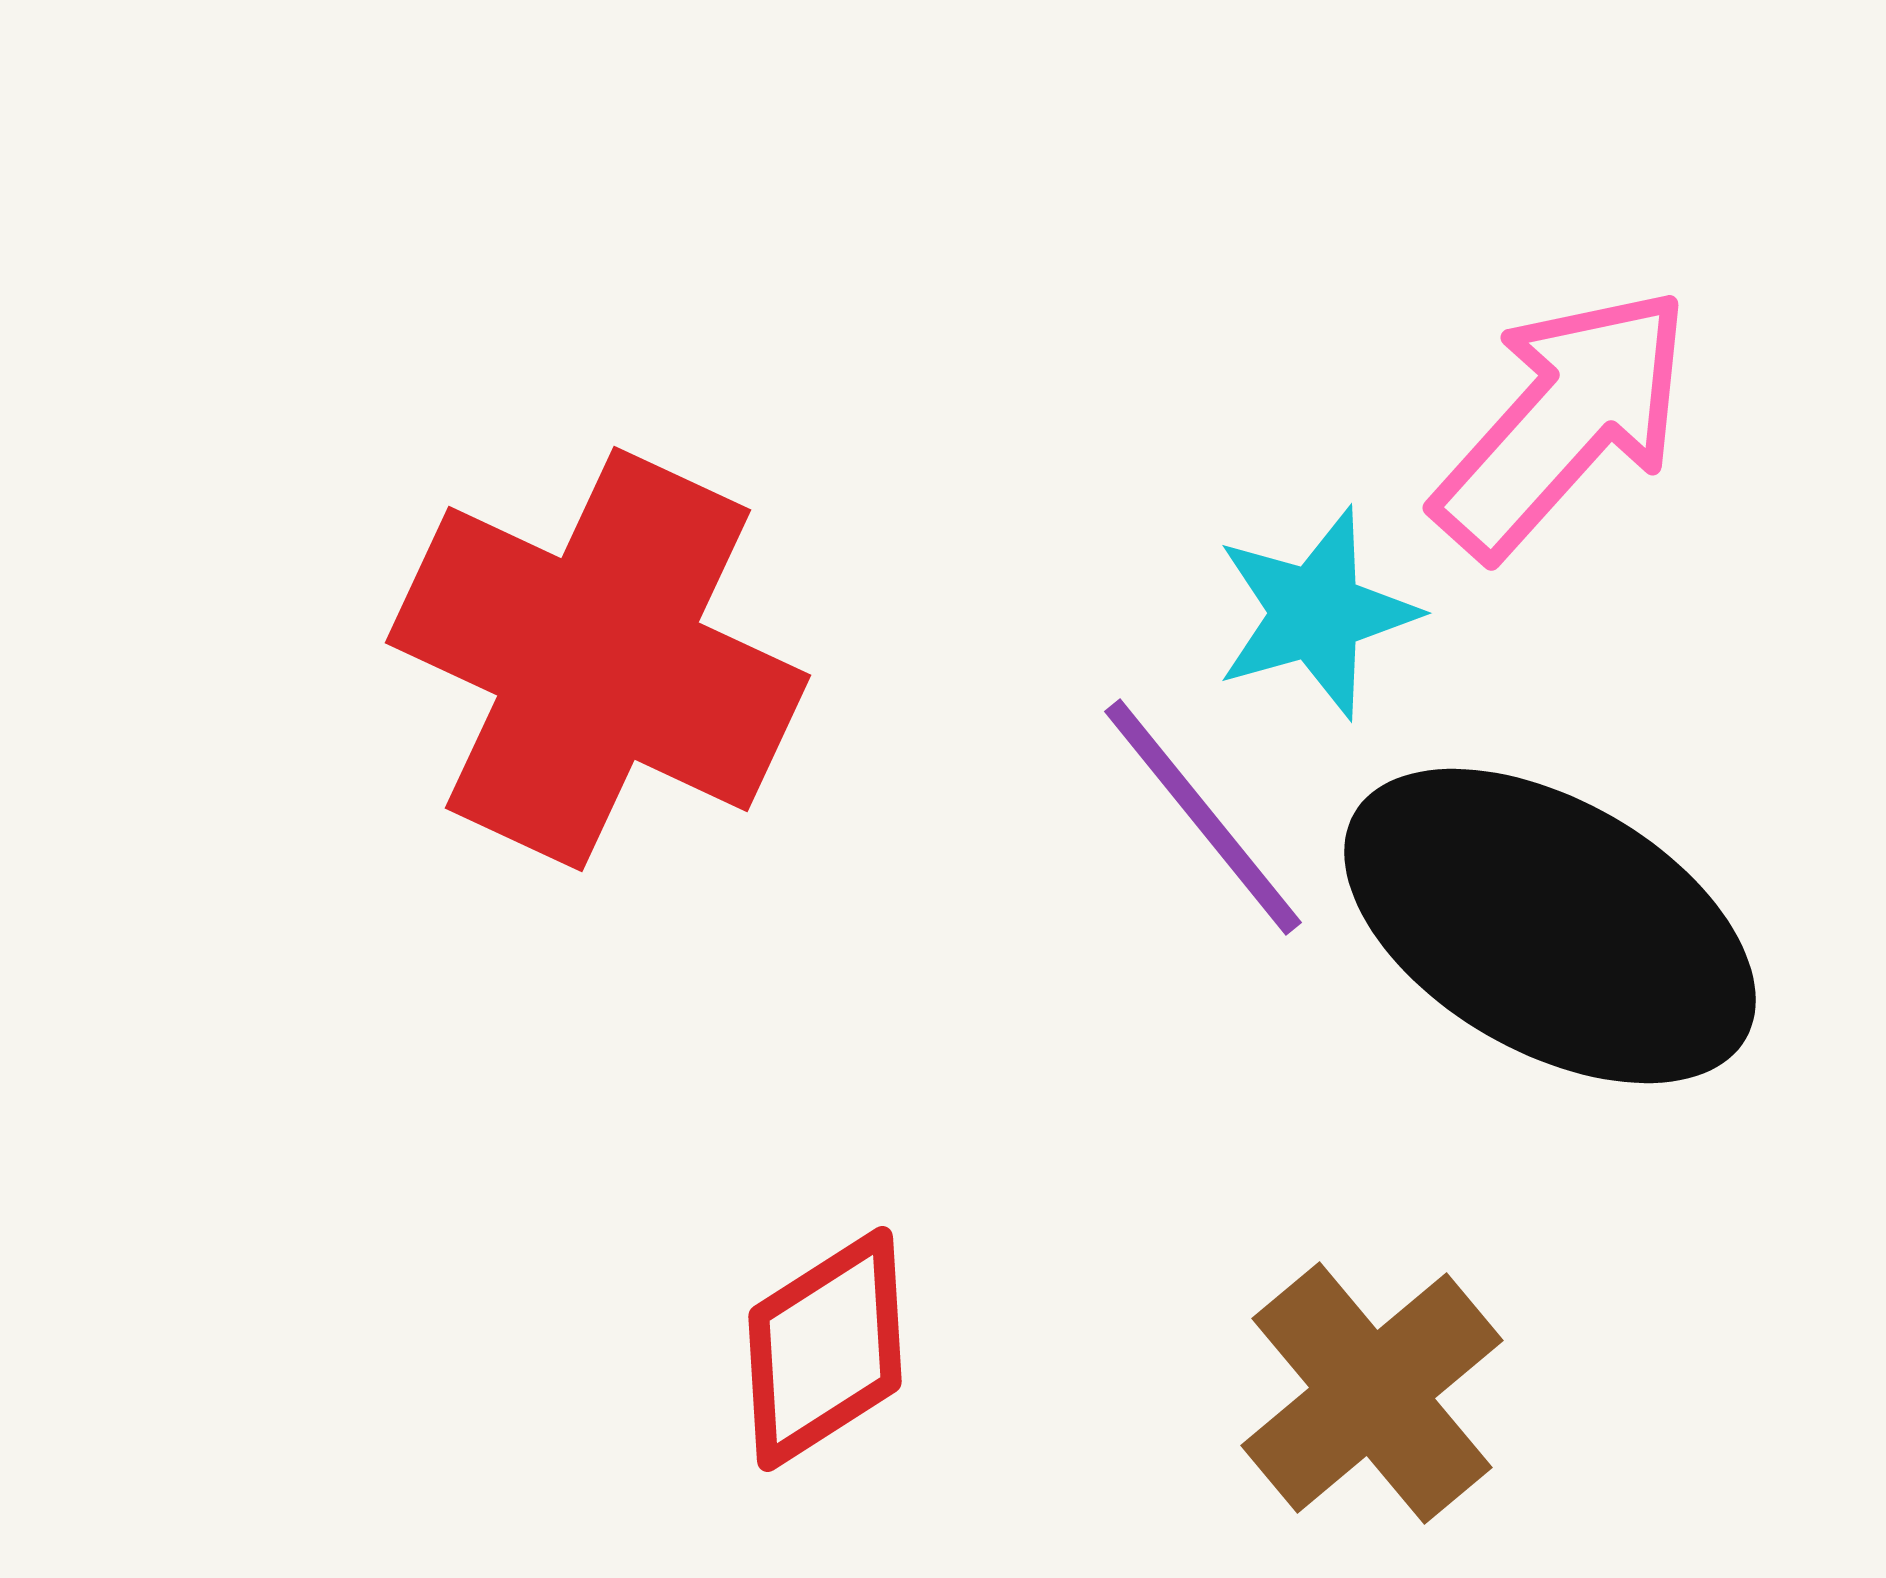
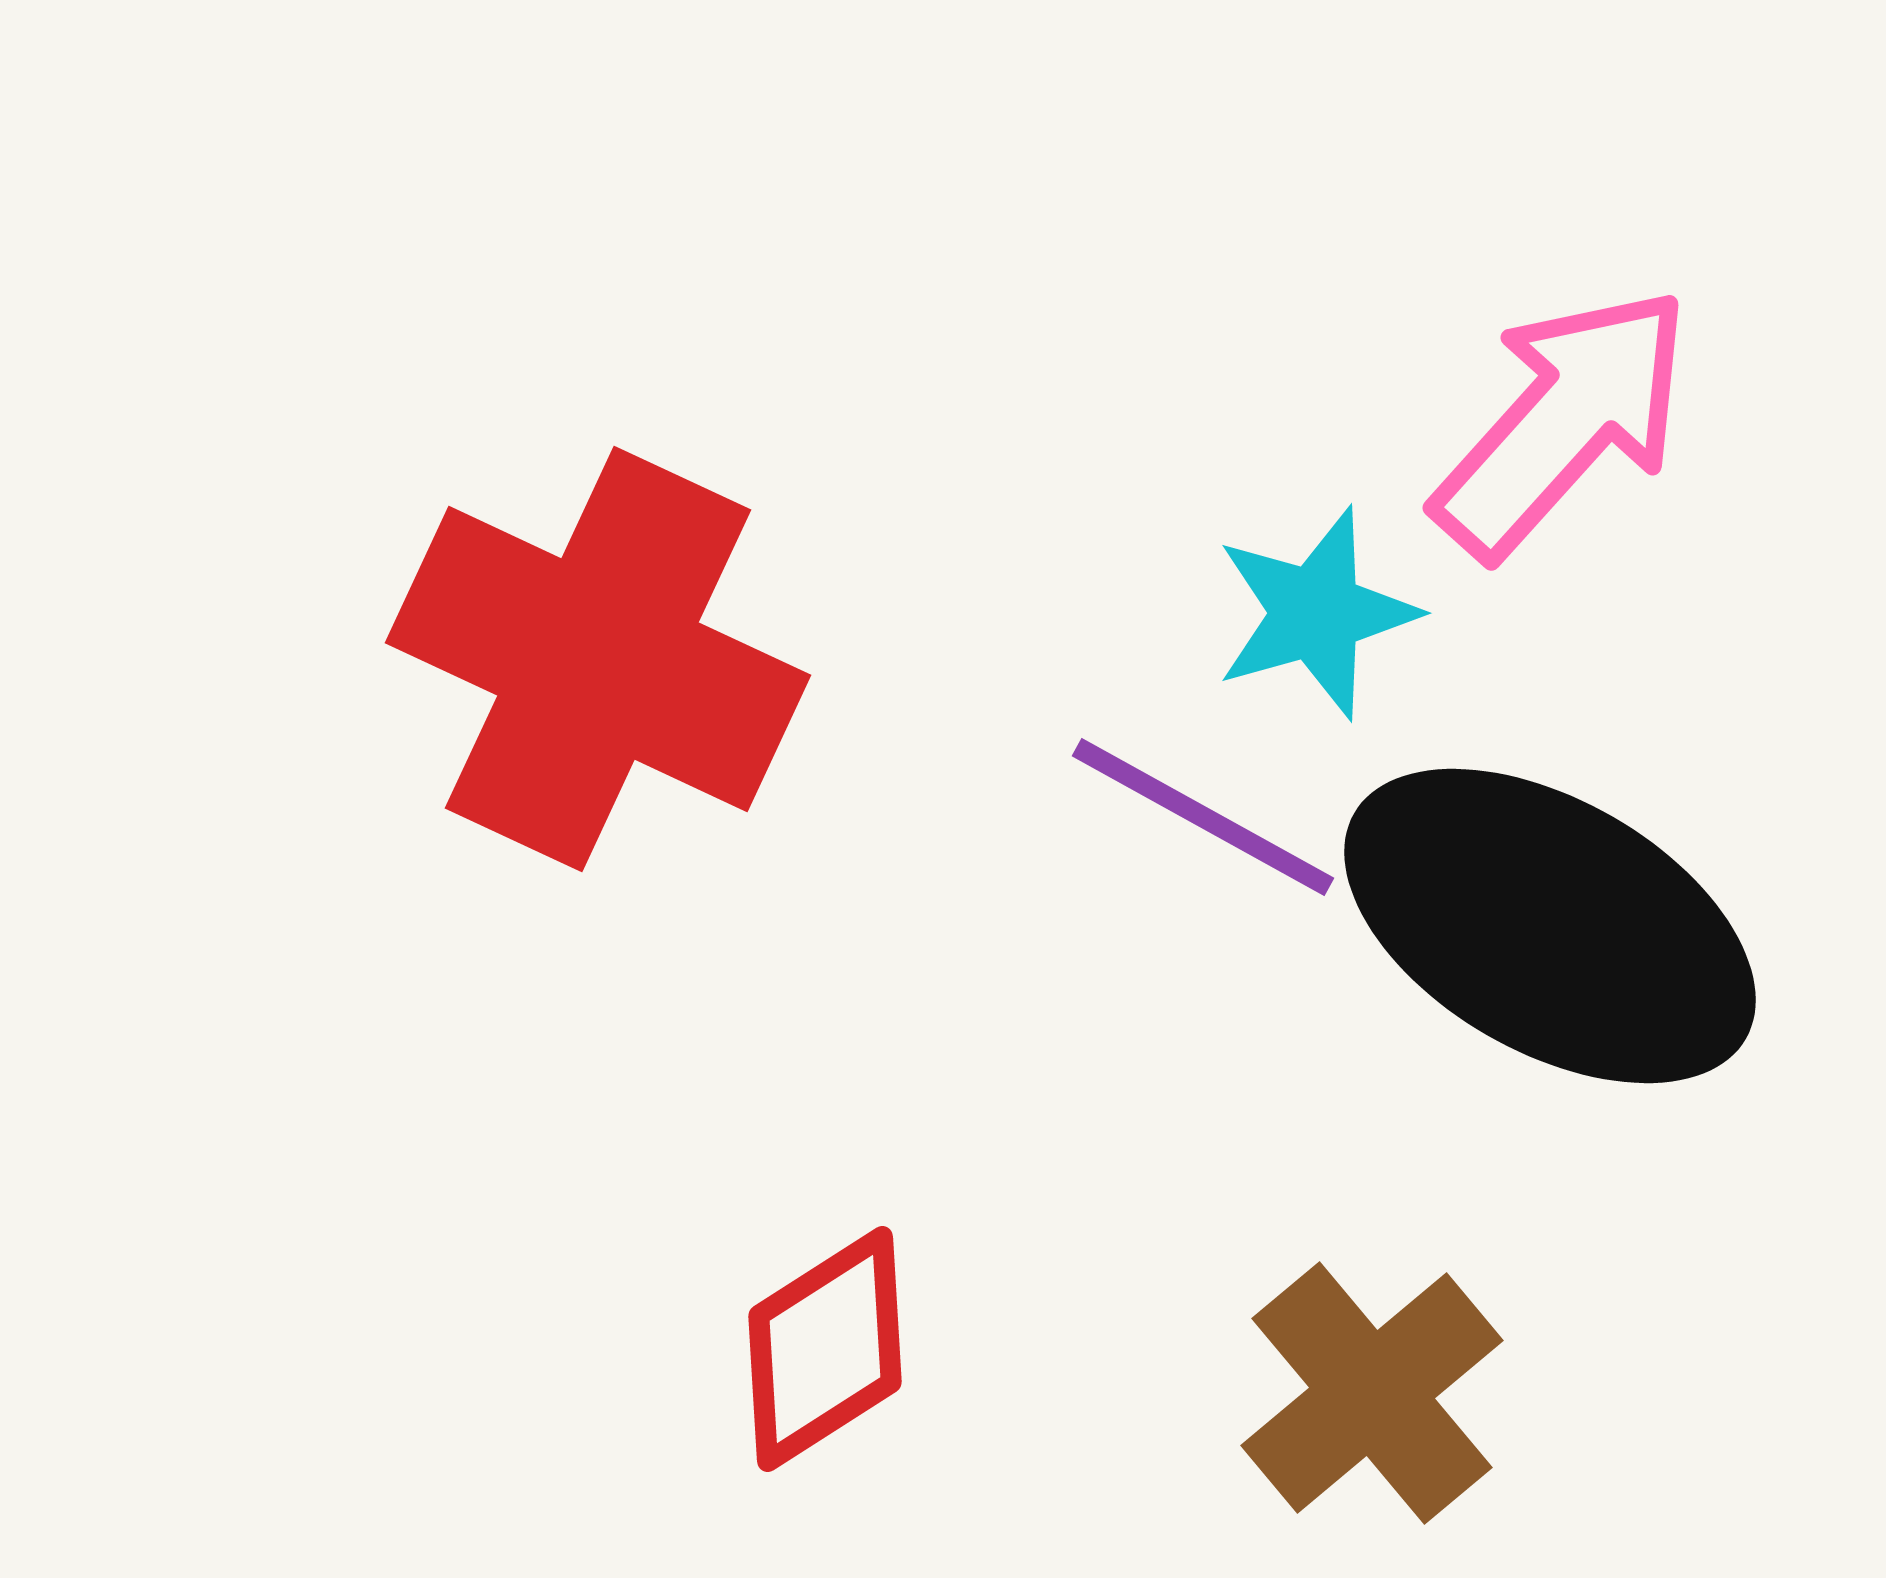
purple line: rotated 22 degrees counterclockwise
